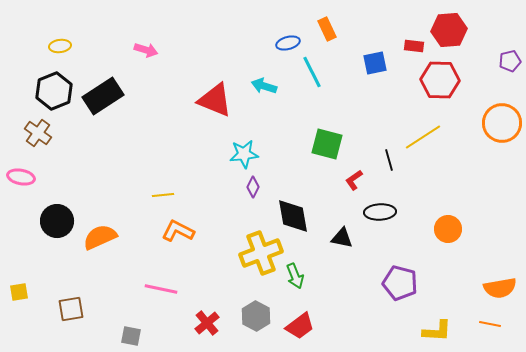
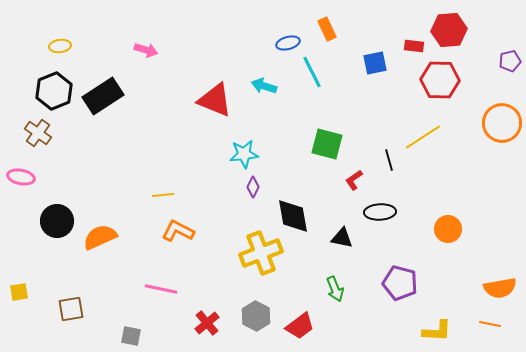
green arrow at (295, 276): moved 40 px right, 13 px down
